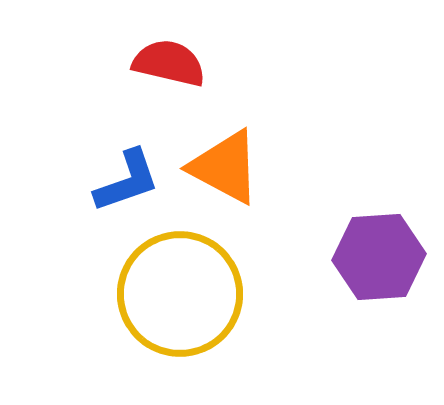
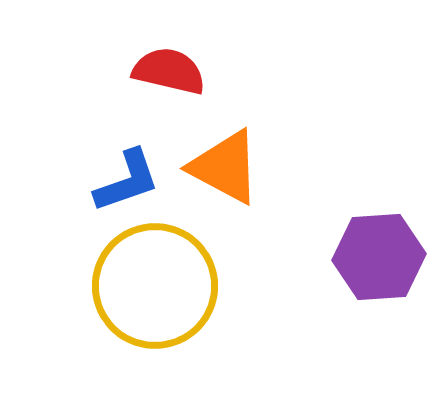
red semicircle: moved 8 px down
yellow circle: moved 25 px left, 8 px up
